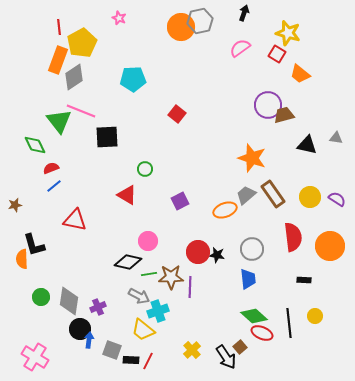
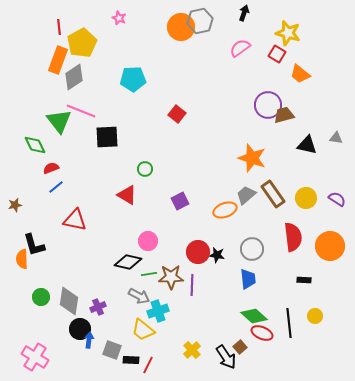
blue line at (54, 186): moved 2 px right, 1 px down
yellow circle at (310, 197): moved 4 px left, 1 px down
purple line at (190, 287): moved 2 px right, 2 px up
red line at (148, 361): moved 4 px down
